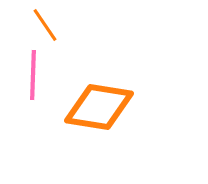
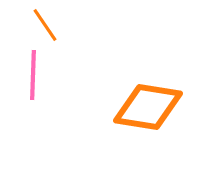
orange diamond: moved 49 px right
